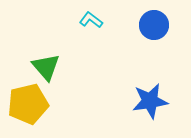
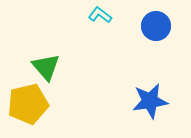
cyan L-shape: moved 9 px right, 5 px up
blue circle: moved 2 px right, 1 px down
